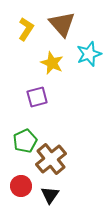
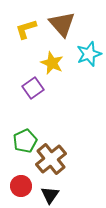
yellow L-shape: rotated 140 degrees counterclockwise
purple square: moved 4 px left, 9 px up; rotated 20 degrees counterclockwise
